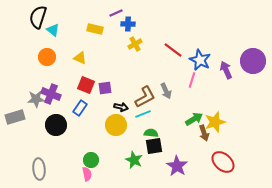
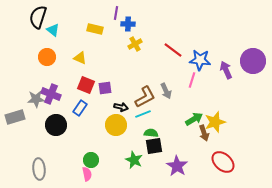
purple line: rotated 56 degrees counterclockwise
blue star: rotated 20 degrees counterclockwise
